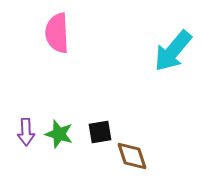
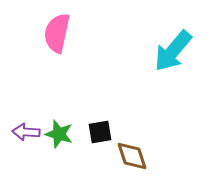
pink semicircle: rotated 15 degrees clockwise
purple arrow: rotated 96 degrees clockwise
